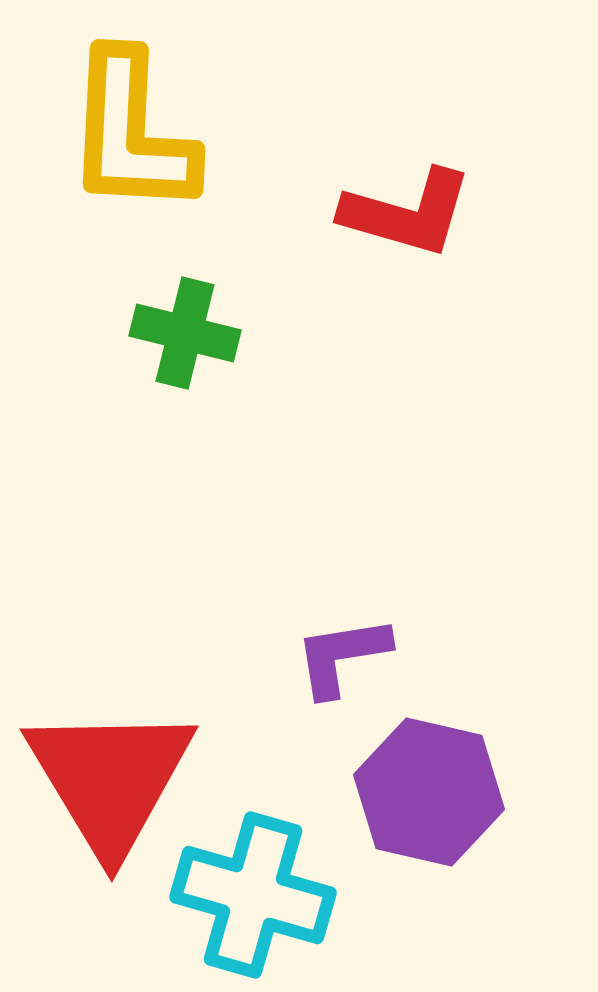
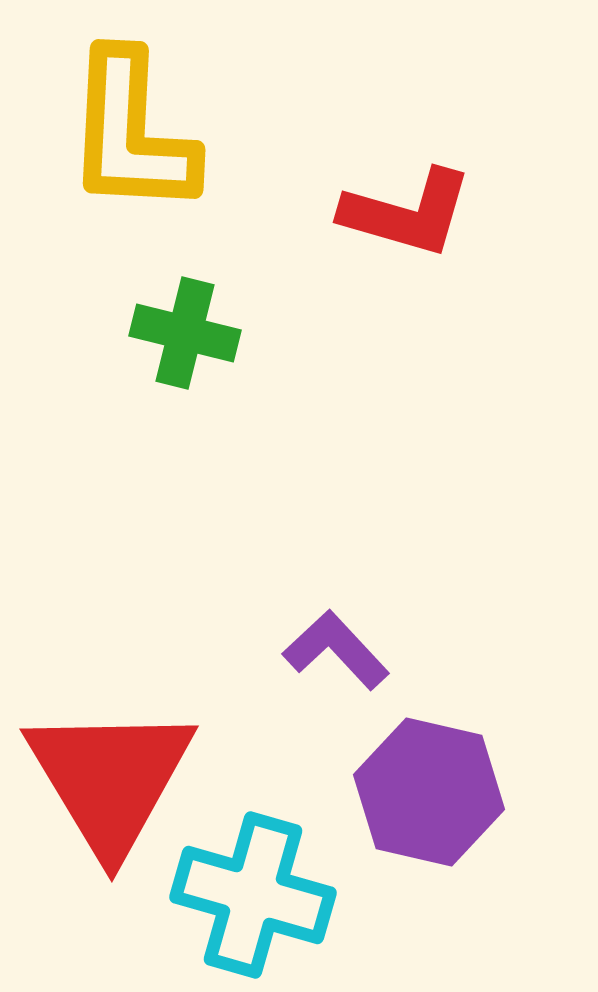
purple L-shape: moved 6 px left, 6 px up; rotated 56 degrees clockwise
